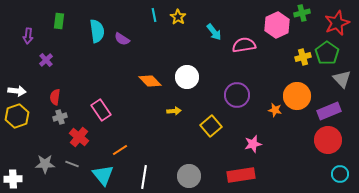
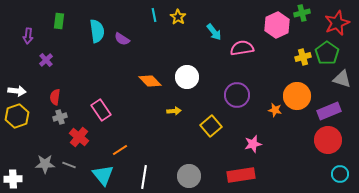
pink semicircle: moved 2 px left, 3 px down
gray triangle: rotated 30 degrees counterclockwise
gray line: moved 3 px left, 1 px down
